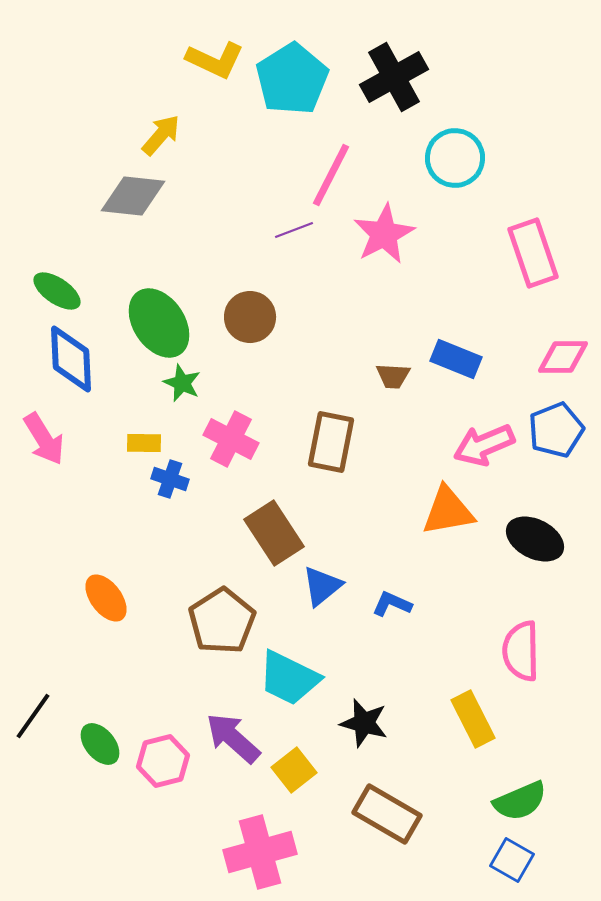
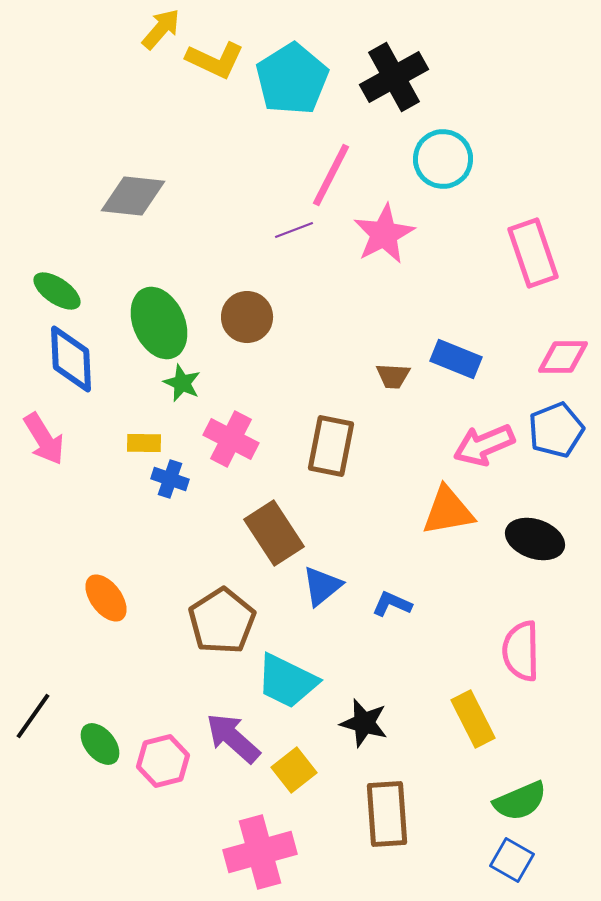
yellow arrow at (161, 135): moved 106 px up
cyan circle at (455, 158): moved 12 px left, 1 px down
brown circle at (250, 317): moved 3 px left
green ellipse at (159, 323): rotated 10 degrees clockwise
brown rectangle at (331, 442): moved 4 px down
black ellipse at (535, 539): rotated 8 degrees counterclockwise
cyan trapezoid at (289, 678): moved 2 px left, 3 px down
brown rectangle at (387, 814): rotated 56 degrees clockwise
